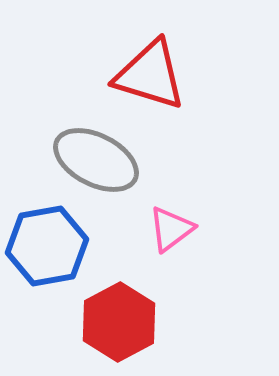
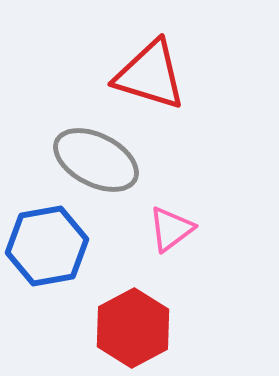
red hexagon: moved 14 px right, 6 px down
